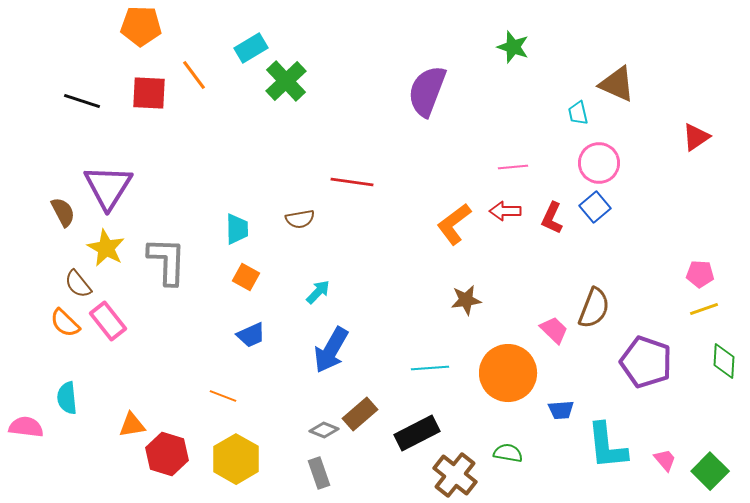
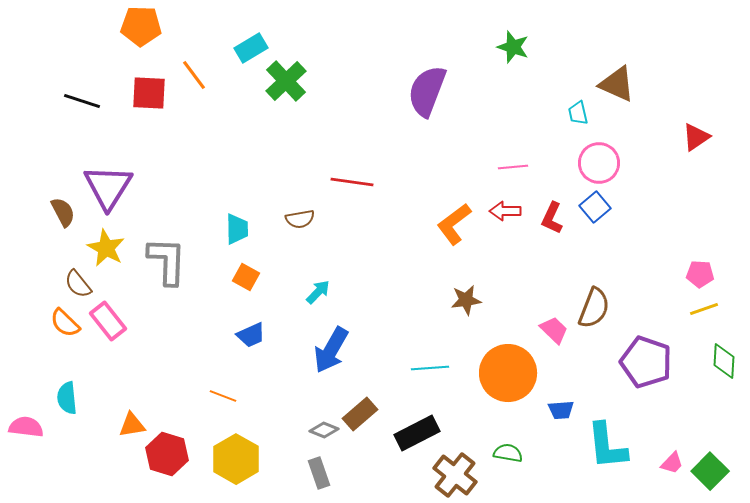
pink trapezoid at (665, 460): moved 7 px right, 3 px down; rotated 85 degrees clockwise
